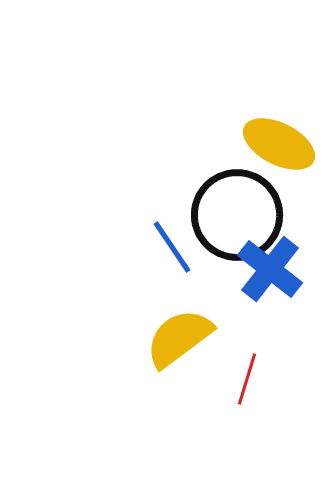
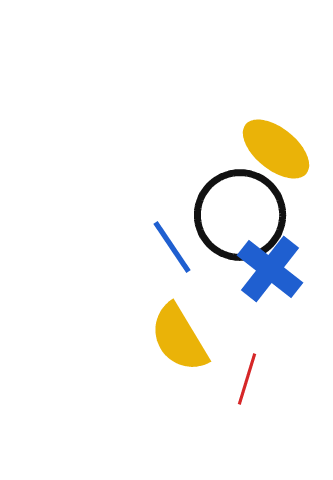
yellow ellipse: moved 3 px left, 5 px down; rotated 12 degrees clockwise
black circle: moved 3 px right
yellow semicircle: rotated 84 degrees counterclockwise
